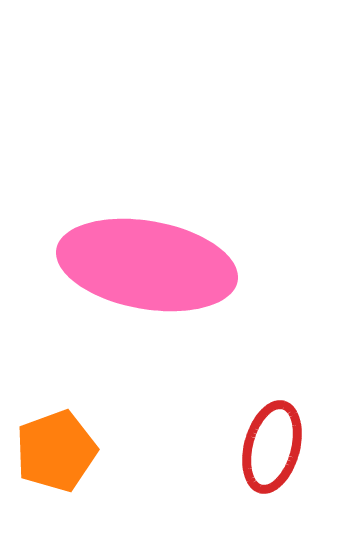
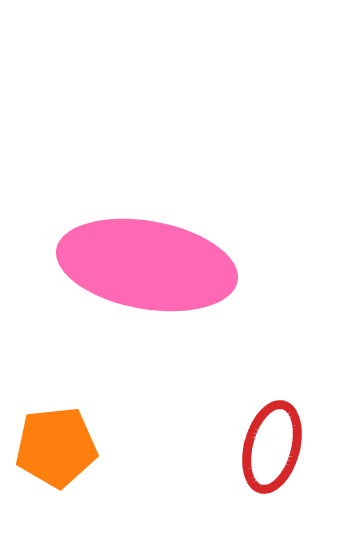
orange pentagon: moved 4 px up; rotated 14 degrees clockwise
